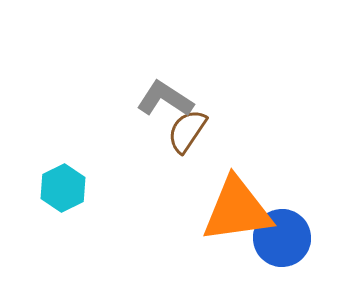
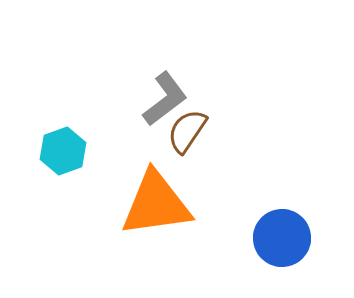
gray L-shape: rotated 110 degrees clockwise
cyan hexagon: moved 37 px up; rotated 6 degrees clockwise
orange triangle: moved 81 px left, 6 px up
